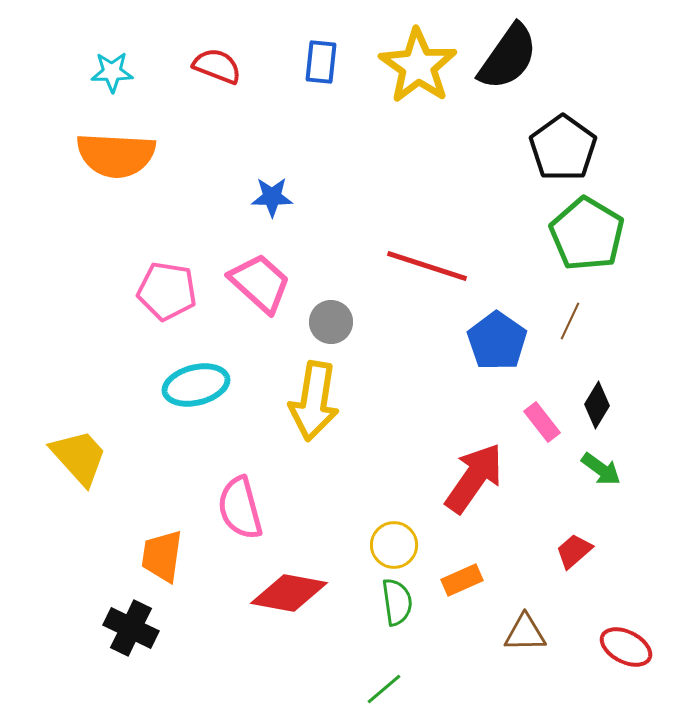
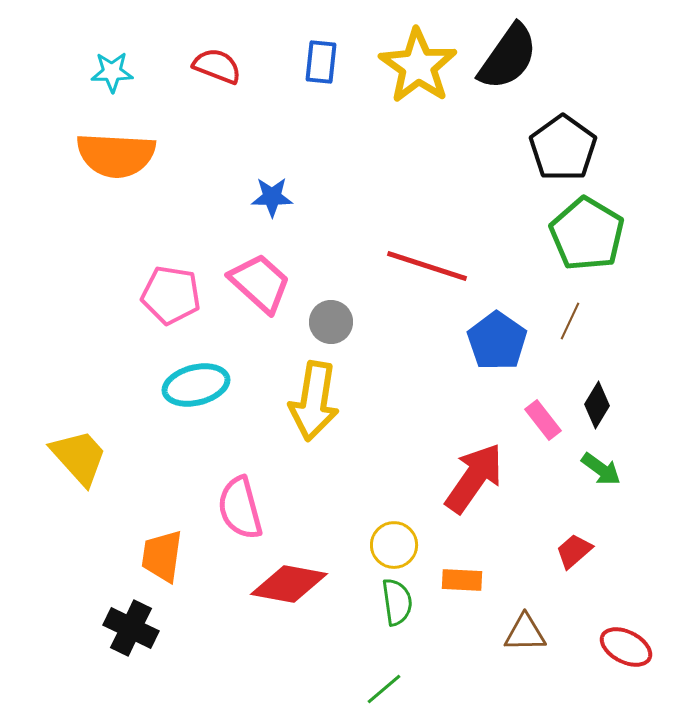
pink pentagon: moved 4 px right, 4 px down
pink rectangle: moved 1 px right, 2 px up
orange rectangle: rotated 27 degrees clockwise
red diamond: moved 9 px up
